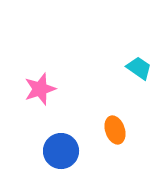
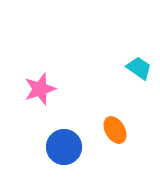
orange ellipse: rotated 12 degrees counterclockwise
blue circle: moved 3 px right, 4 px up
